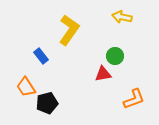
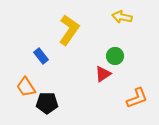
red triangle: rotated 24 degrees counterclockwise
orange L-shape: moved 3 px right, 1 px up
black pentagon: rotated 15 degrees clockwise
